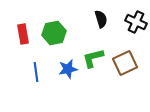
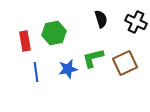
red rectangle: moved 2 px right, 7 px down
